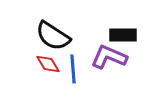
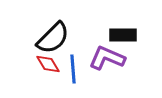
black semicircle: moved 2 px down; rotated 78 degrees counterclockwise
purple L-shape: moved 2 px left, 1 px down
